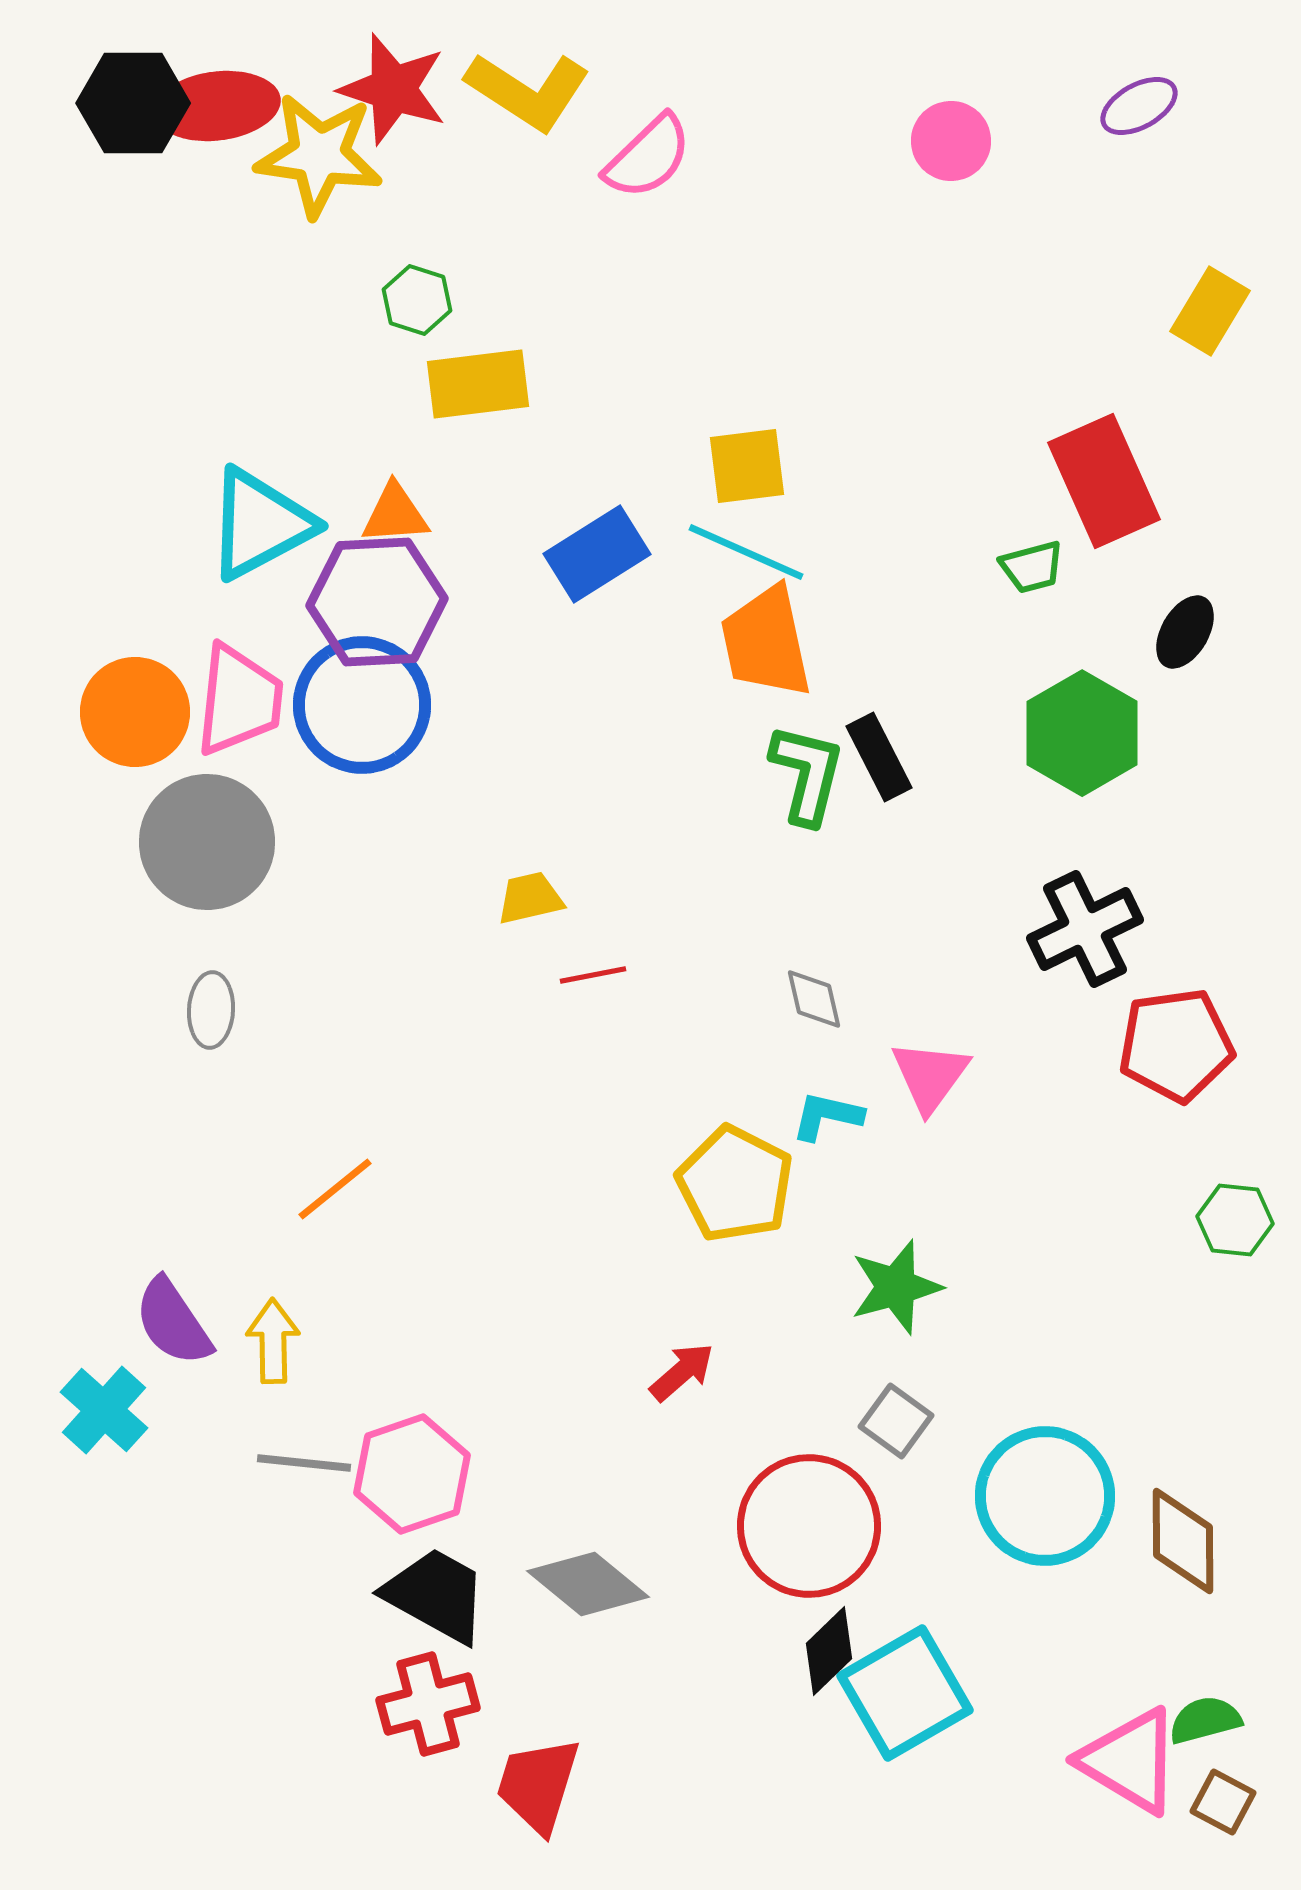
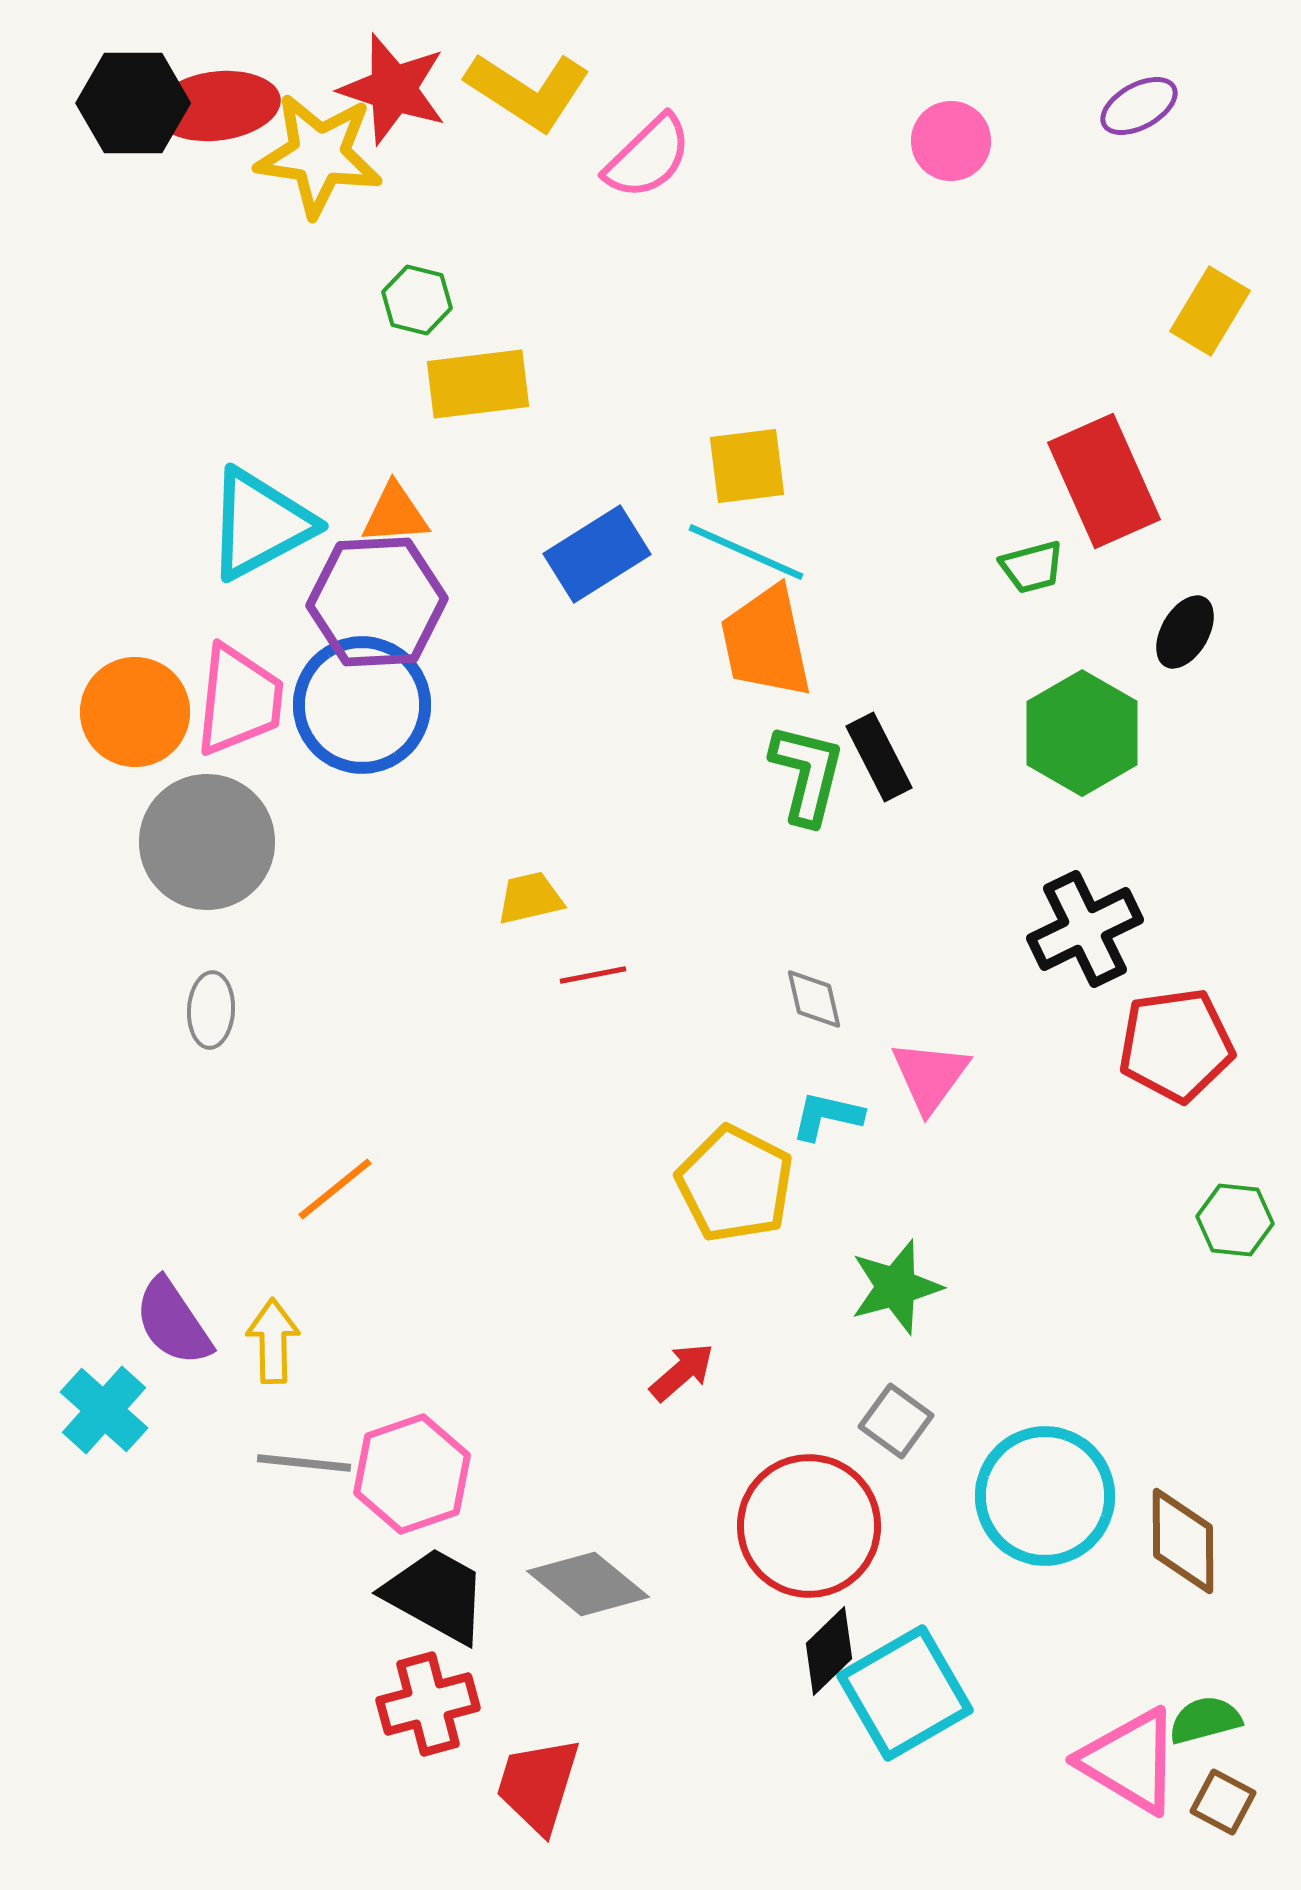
green hexagon at (417, 300): rotated 4 degrees counterclockwise
